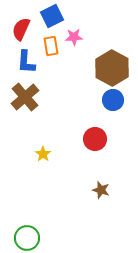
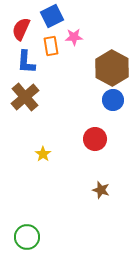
green circle: moved 1 px up
